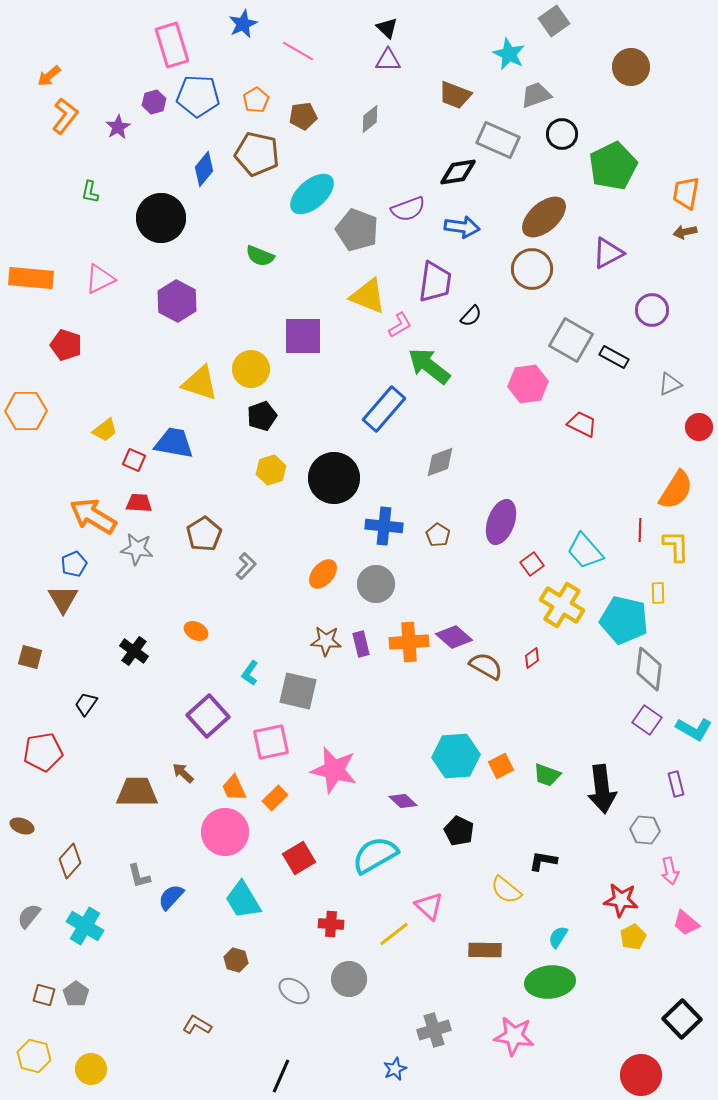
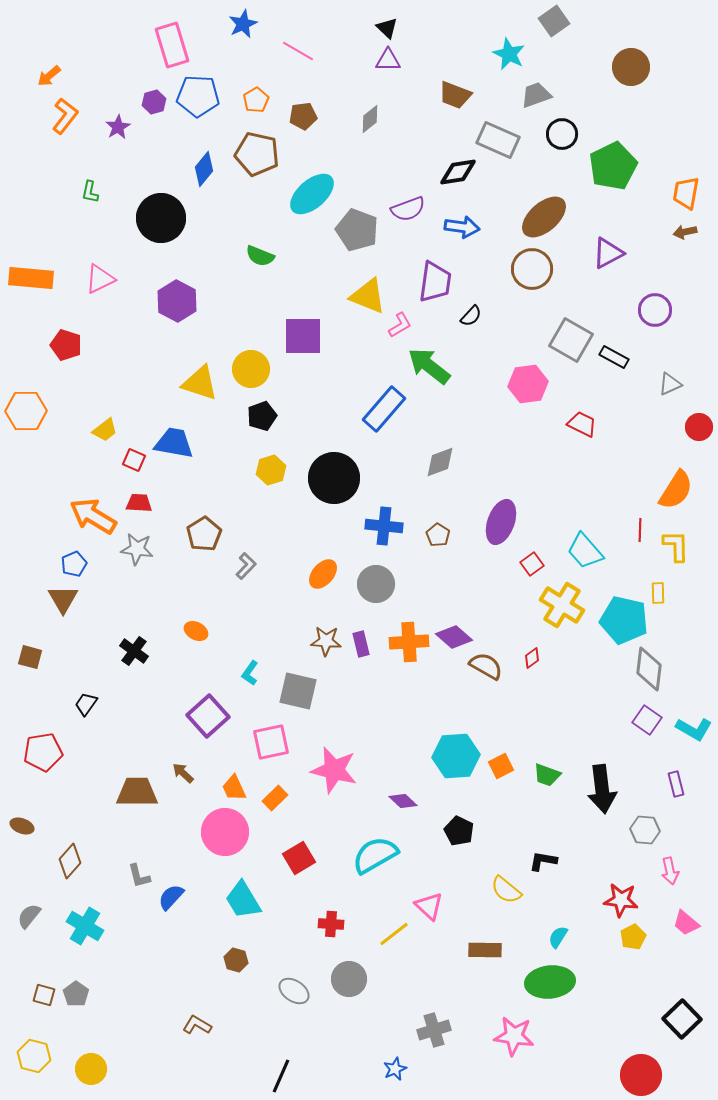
purple circle at (652, 310): moved 3 px right
